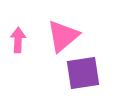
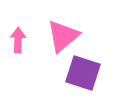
purple square: rotated 27 degrees clockwise
